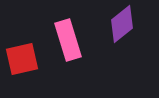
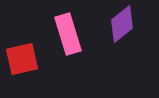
pink rectangle: moved 6 px up
